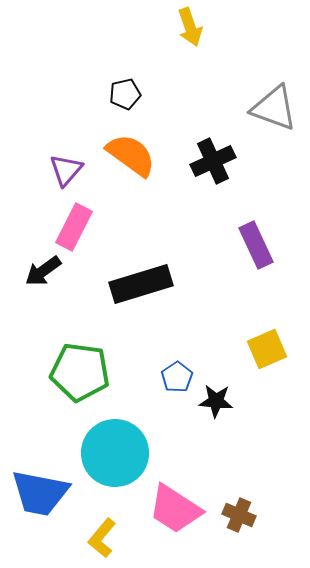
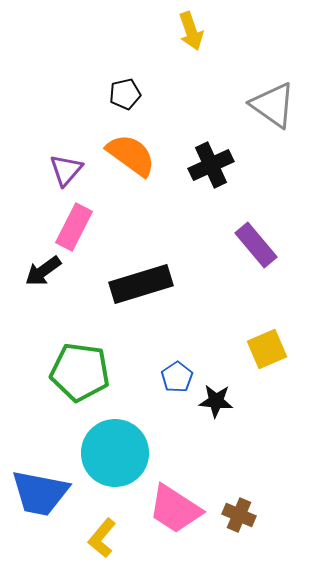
yellow arrow: moved 1 px right, 4 px down
gray triangle: moved 1 px left, 3 px up; rotated 15 degrees clockwise
black cross: moved 2 px left, 4 px down
purple rectangle: rotated 15 degrees counterclockwise
